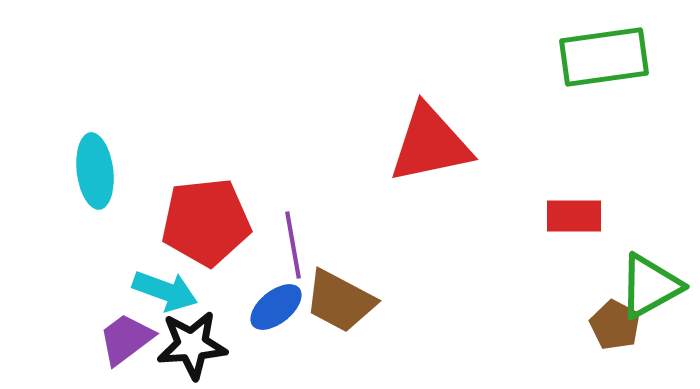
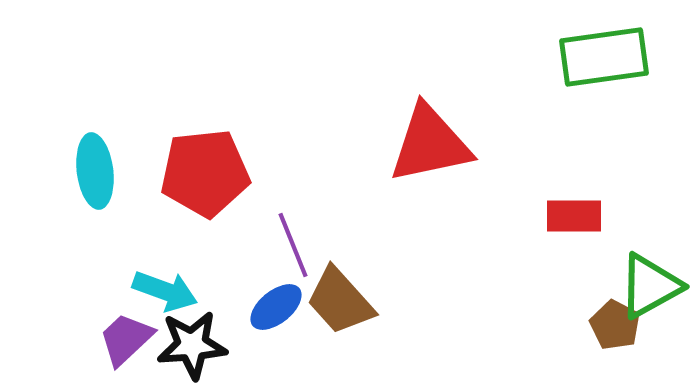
red pentagon: moved 1 px left, 49 px up
purple line: rotated 12 degrees counterclockwise
brown trapezoid: rotated 20 degrees clockwise
purple trapezoid: rotated 6 degrees counterclockwise
